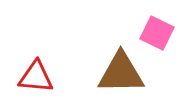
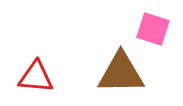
pink square: moved 4 px left, 4 px up; rotated 8 degrees counterclockwise
